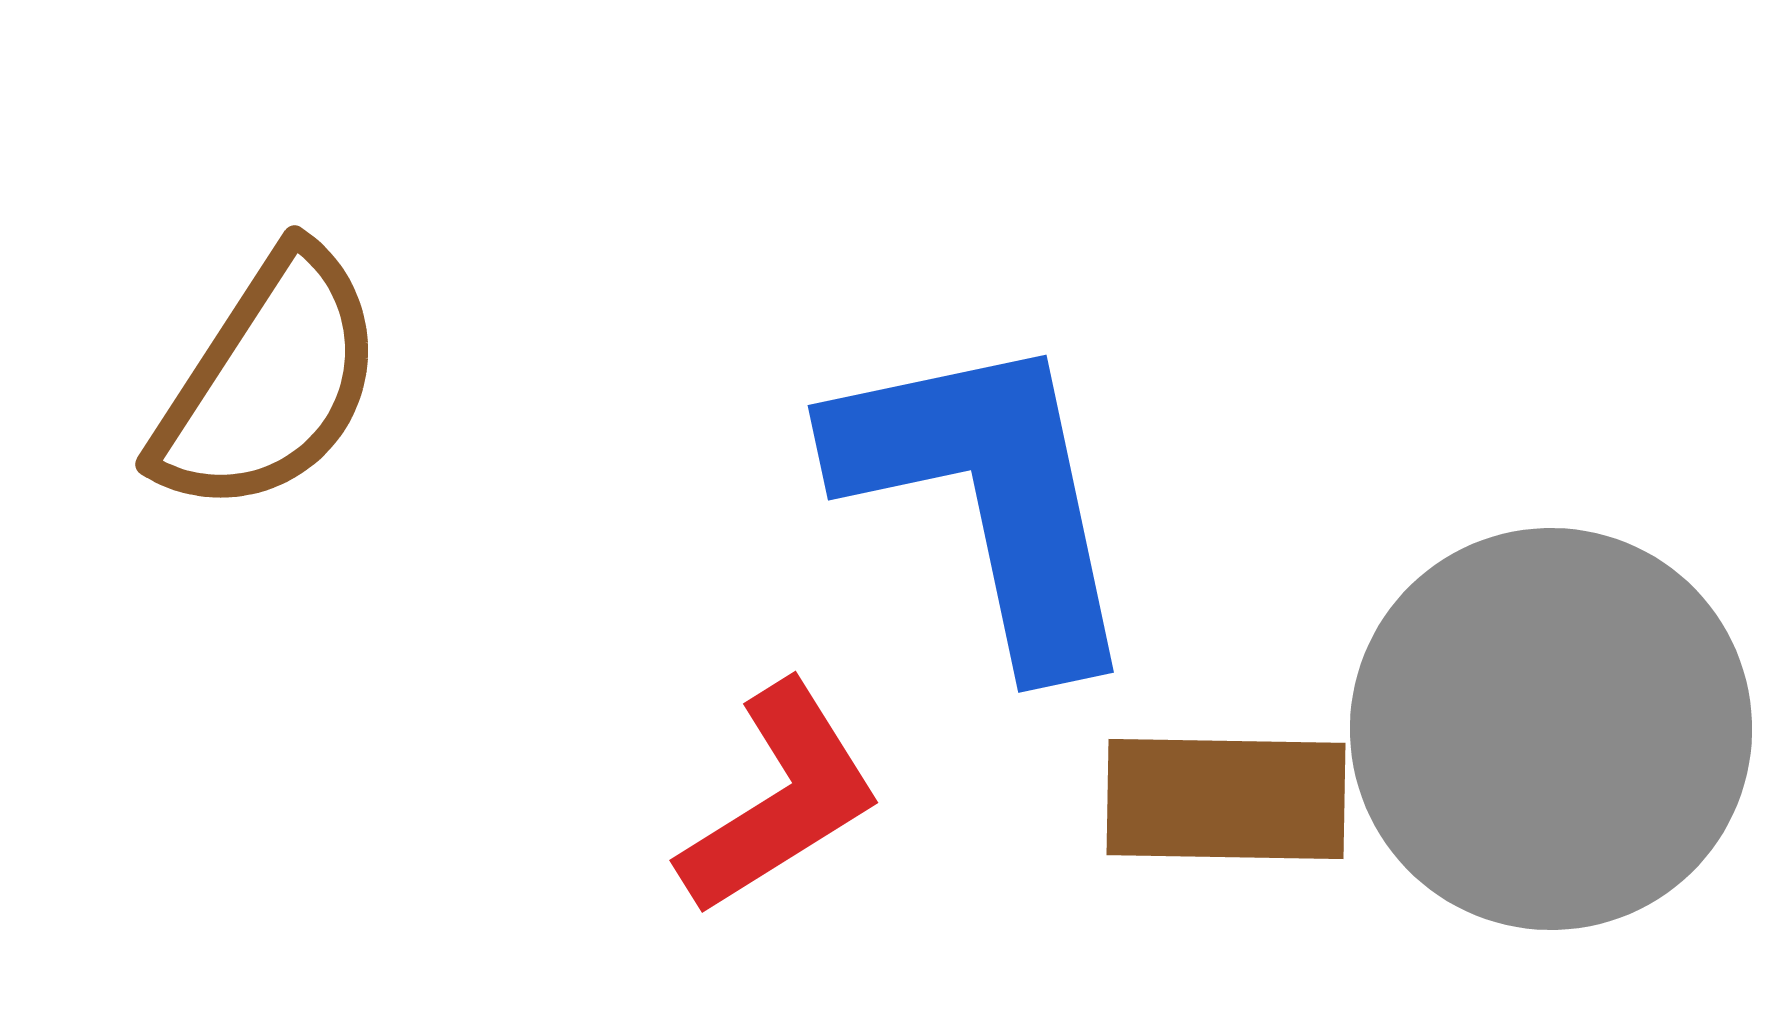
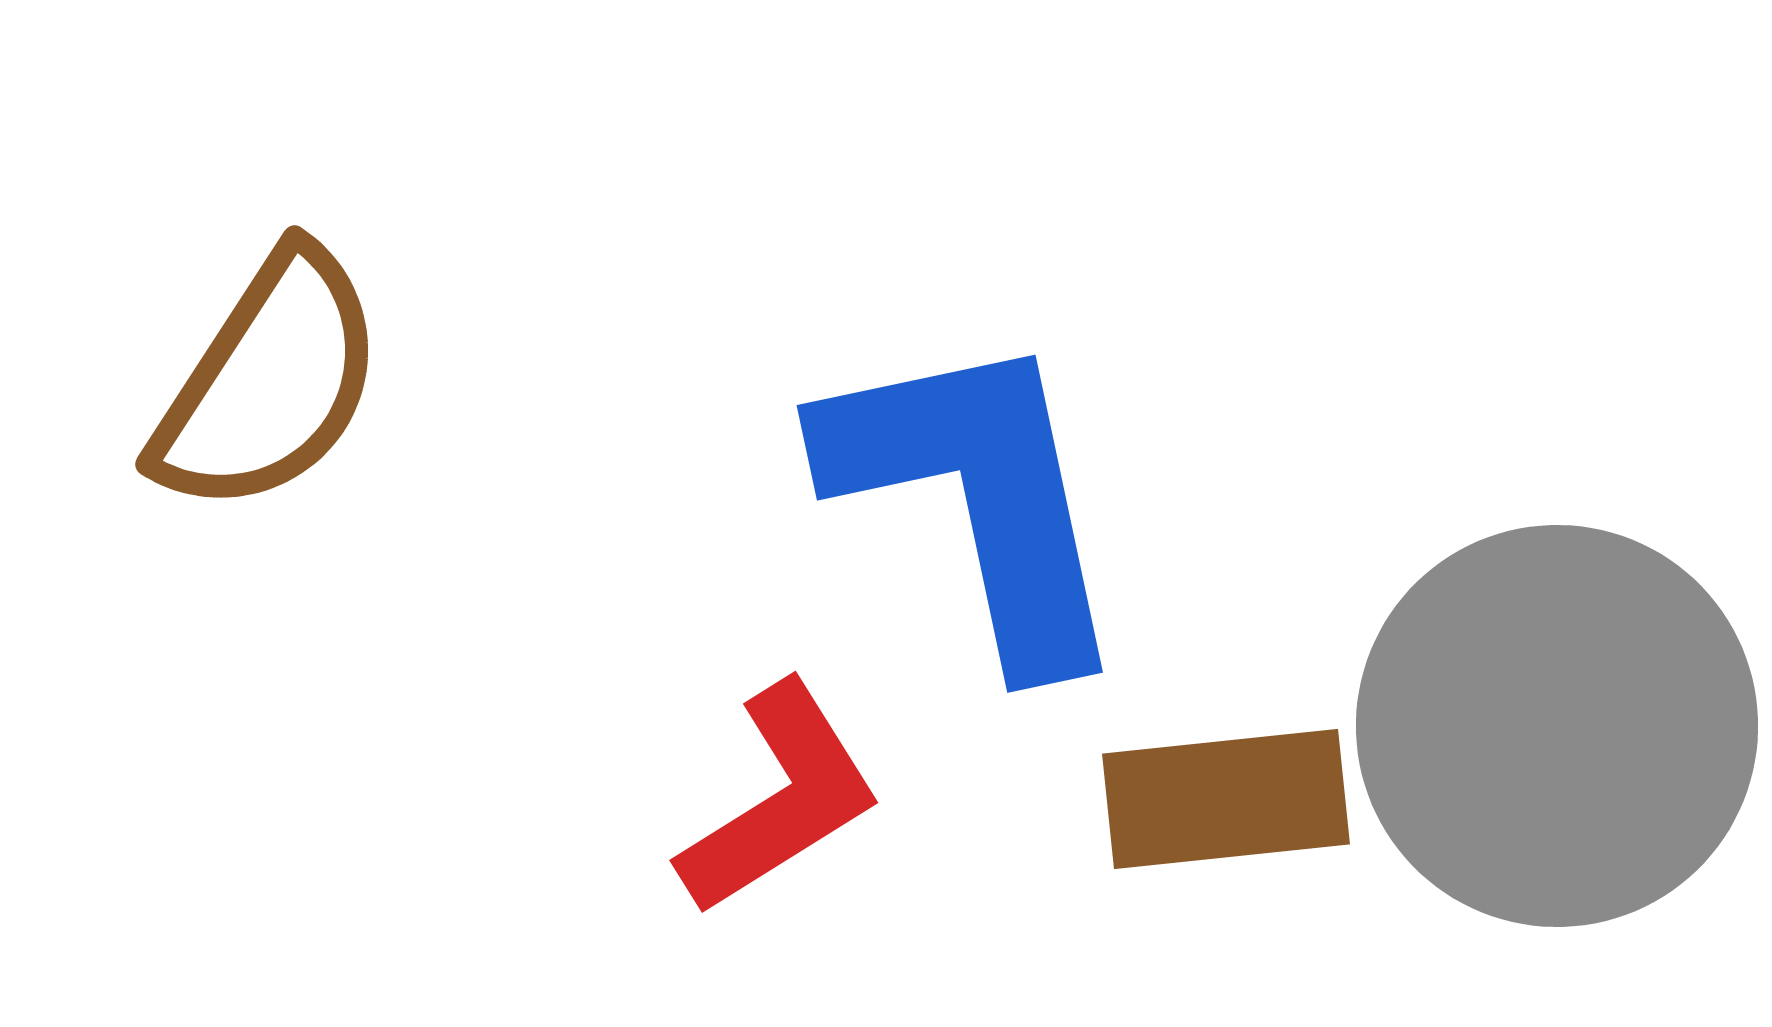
blue L-shape: moved 11 px left
gray circle: moved 6 px right, 3 px up
brown rectangle: rotated 7 degrees counterclockwise
